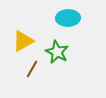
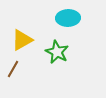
yellow triangle: moved 1 px left, 1 px up
brown line: moved 19 px left
